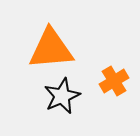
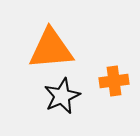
orange cross: rotated 24 degrees clockwise
